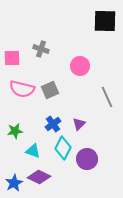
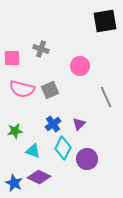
black square: rotated 10 degrees counterclockwise
gray line: moved 1 px left
blue star: rotated 18 degrees counterclockwise
